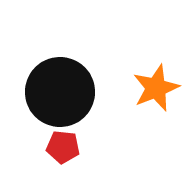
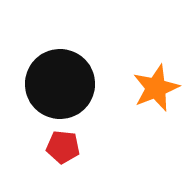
black circle: moved 8 px up
